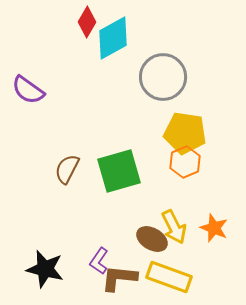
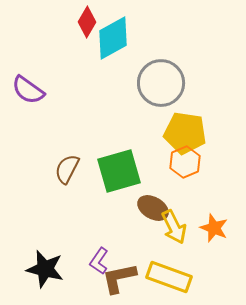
gray circle: moved 2 px left, 6 px down
brown ellipse: moved 1 px right, 31 px up
brown L-shape: rotated 18 degrees counterclockwise
